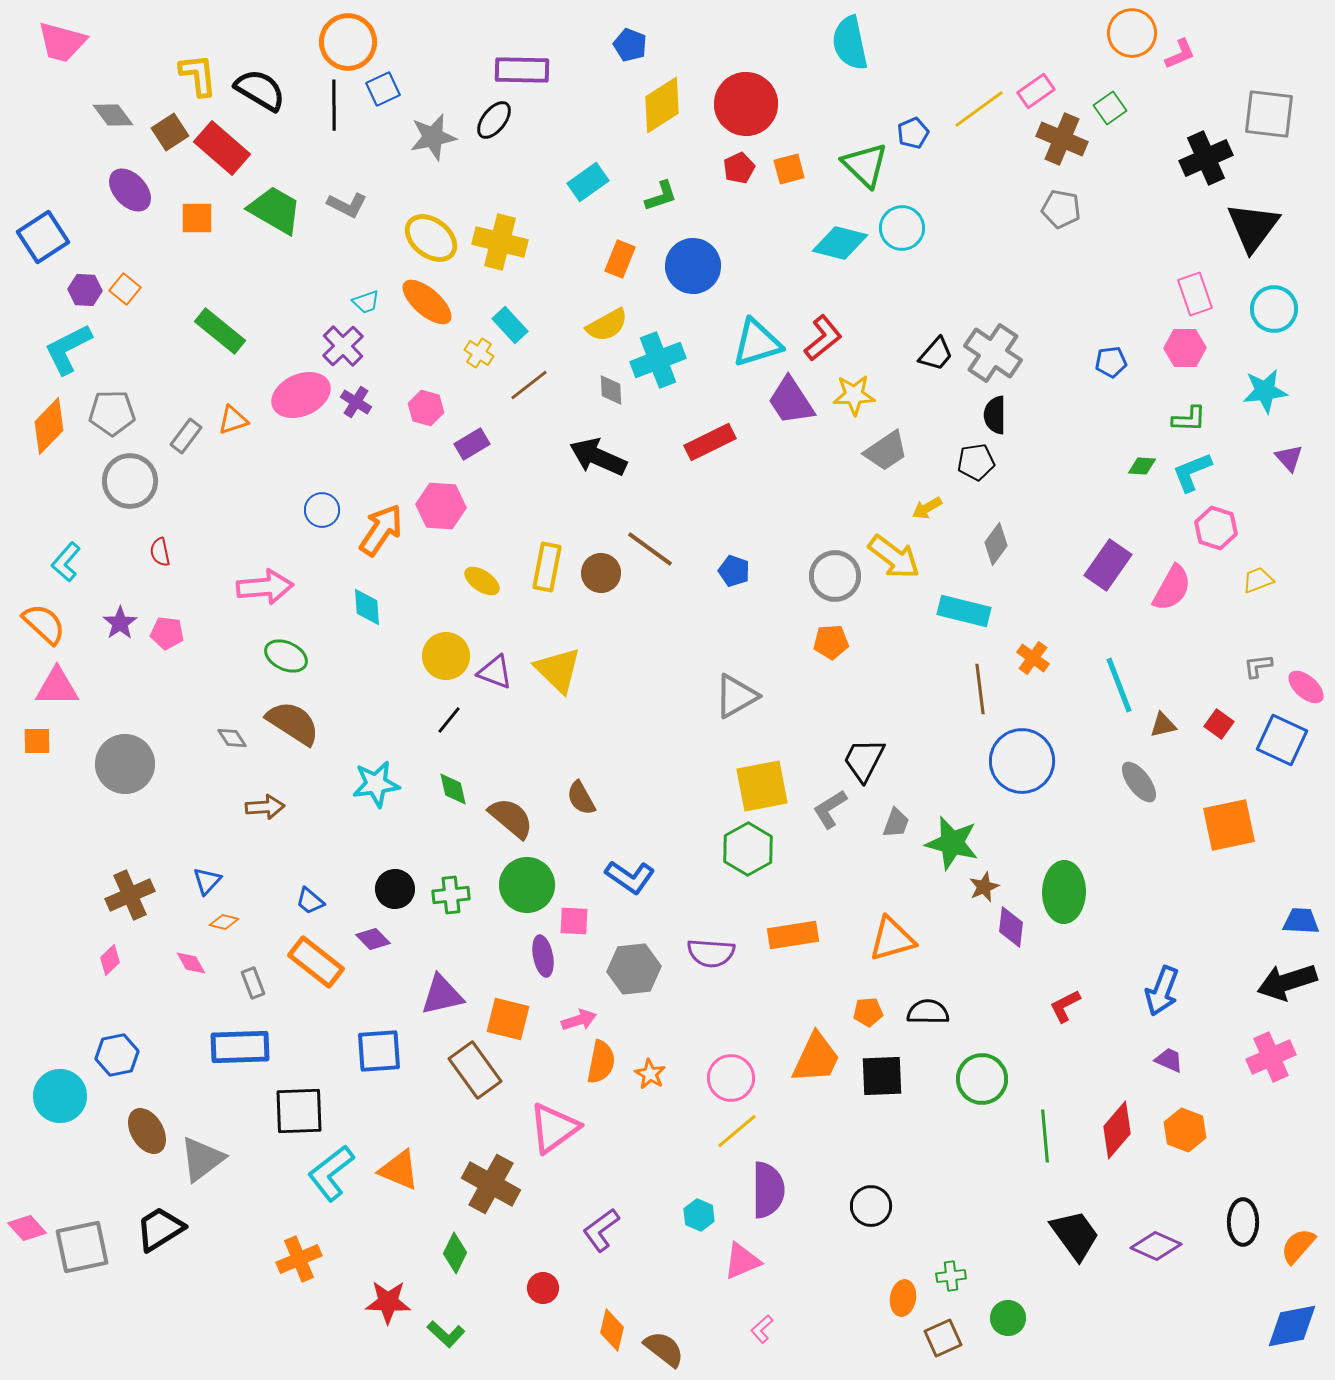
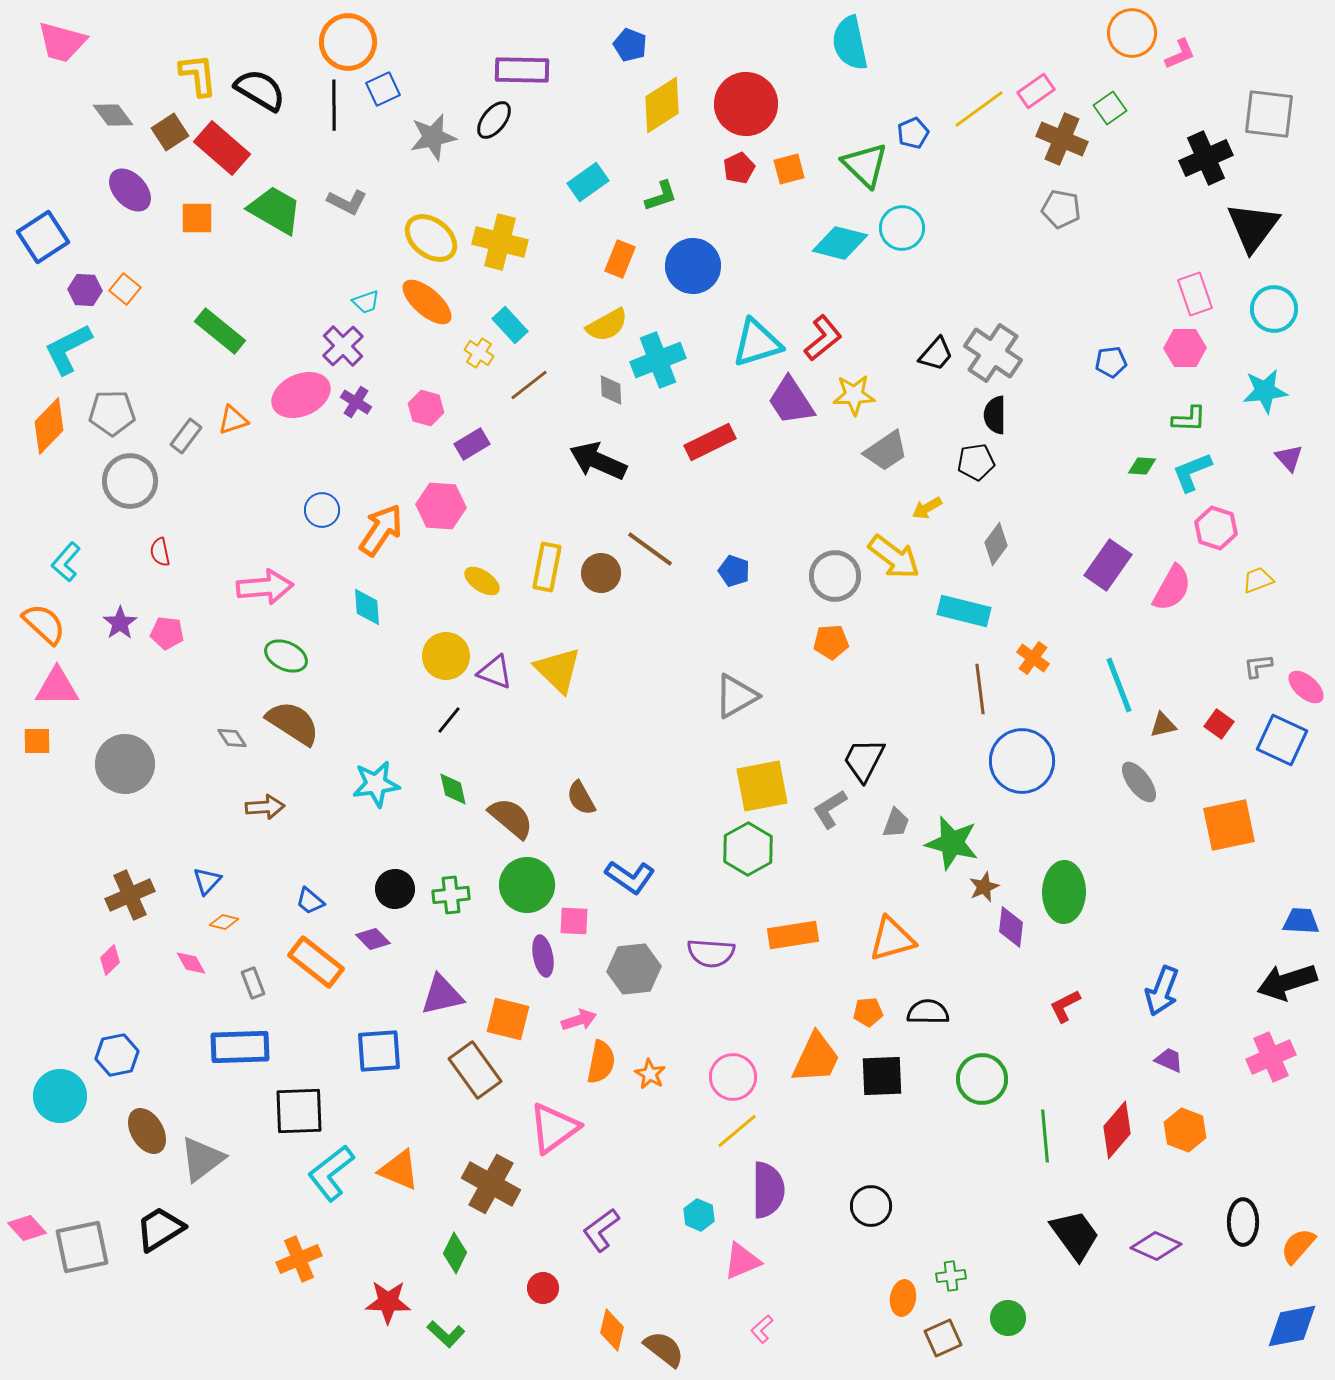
gray L-shape at (347, 205): moved 3 px up
black arrow at (598, 457): moved 4 px down
pink circle at (731, 1078): moved 2 px right, 1 px up
